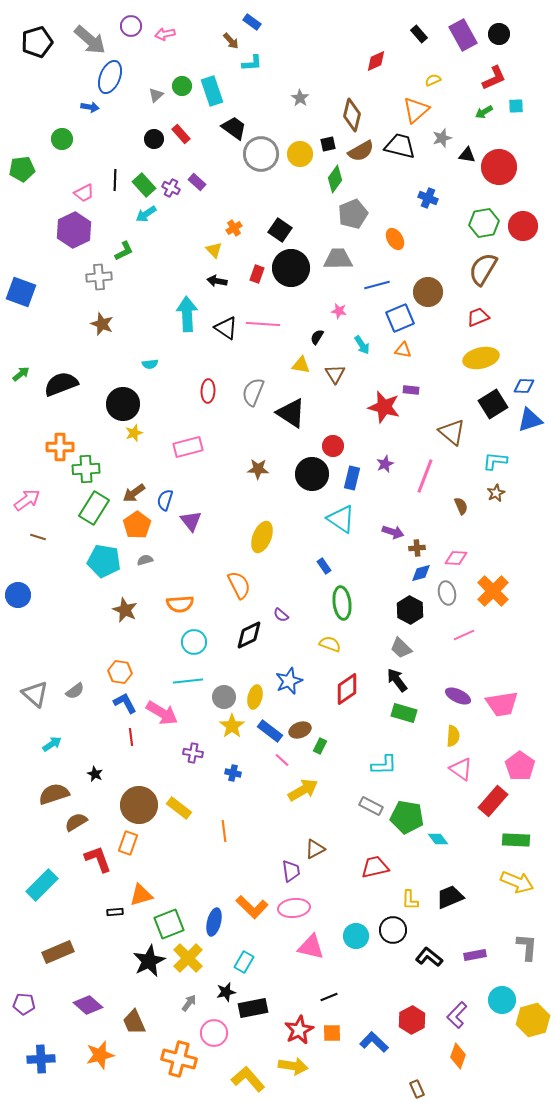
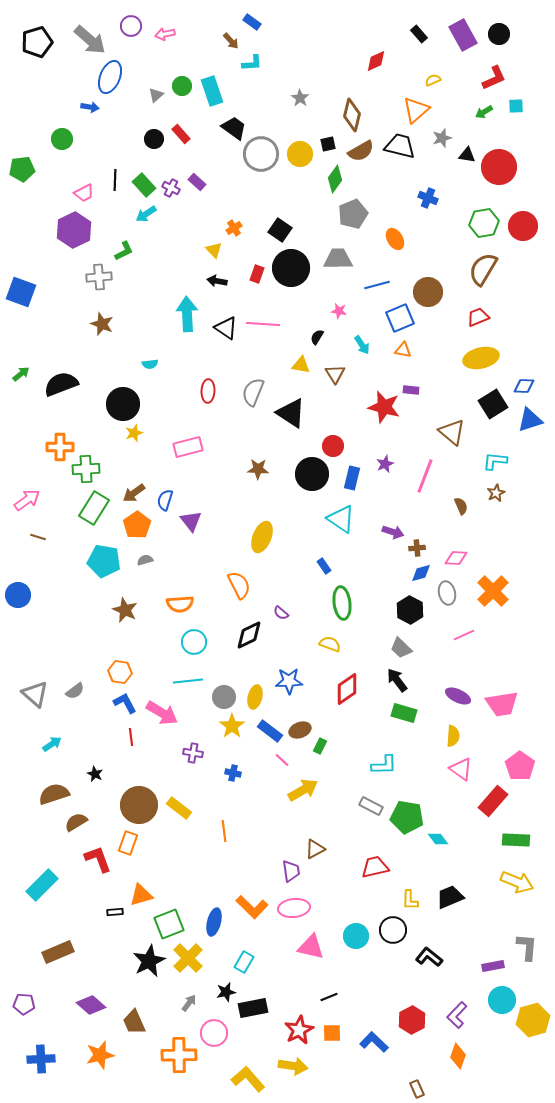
purple semicircle at (281, 615): moved 2 px up
blue star at (289, 681): rotated 20 degrees clockwise
purple rectangle at (475, 955): moved 18 px right, 11 px down
purple diamond at (88, 1005): moved 3 px right
orange cross at (179, 1059): moved 4 px up; rotated 16 degrees counterclockwise
